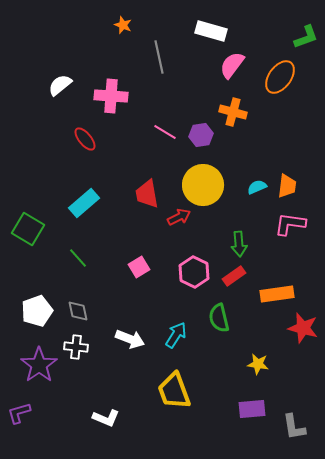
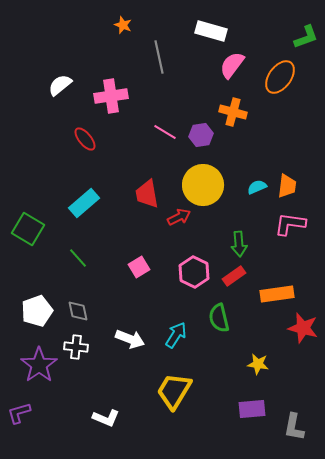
pink cross: rotated 12 degrees counterclockwise
yellow trapezoid: rotated 51 degrees clockwise
gray L-shape: rotated 20 degrees clockwise
